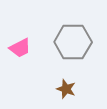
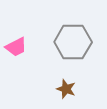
pink trapezoid: moved 4 px left, 1 px up
